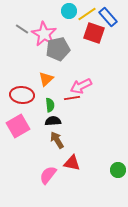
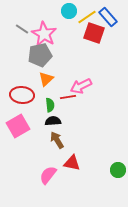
yellow line: moved 3 px down
gray pentagon: moved 18 px left, 6 px down
red line: moved 4 px left, 1 px up
